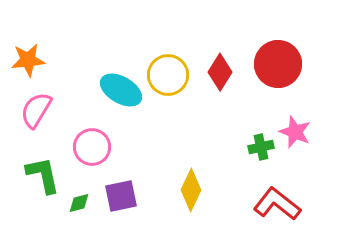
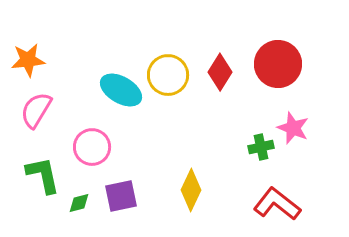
pink star: moved 2 px left, 4 px up
